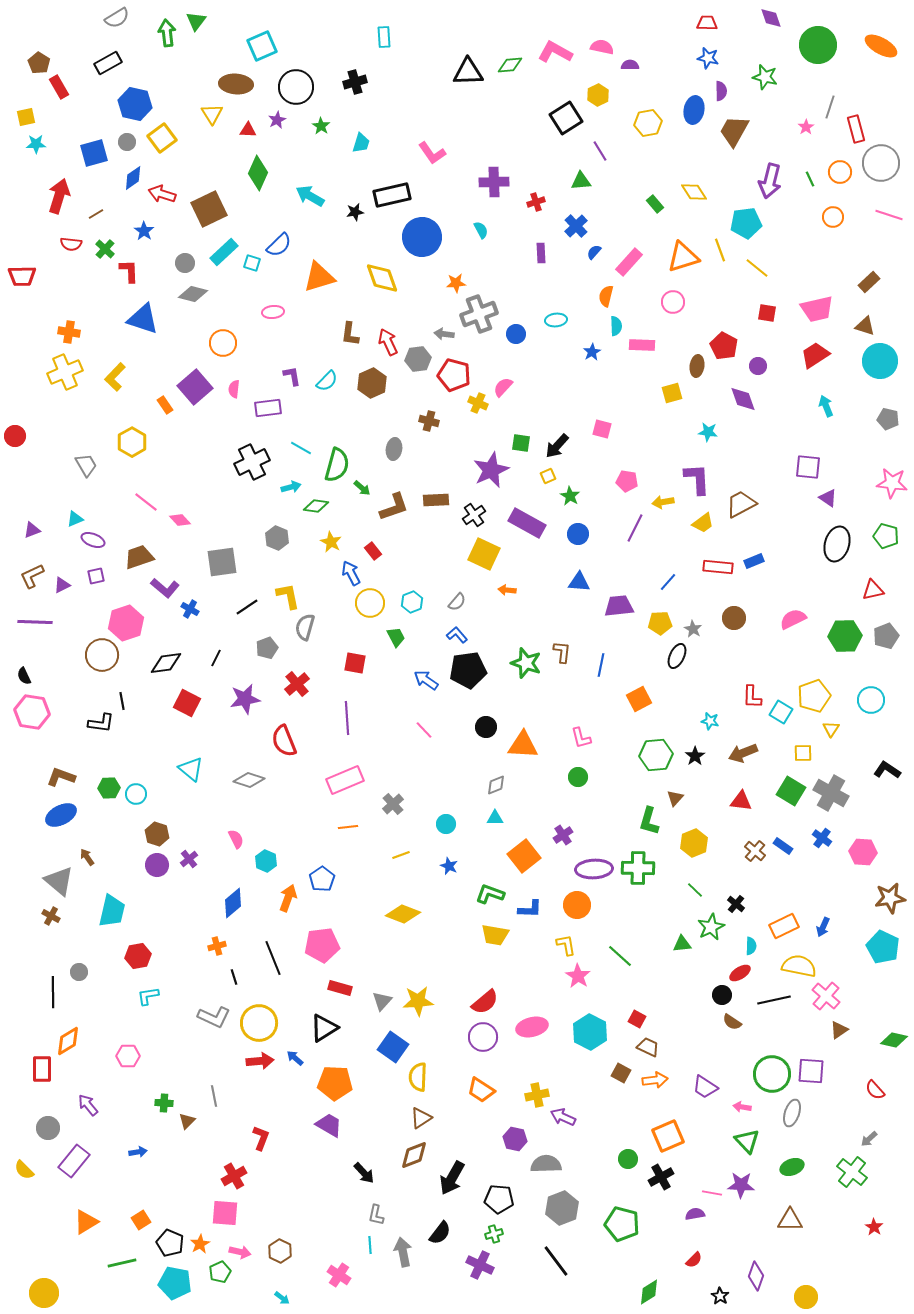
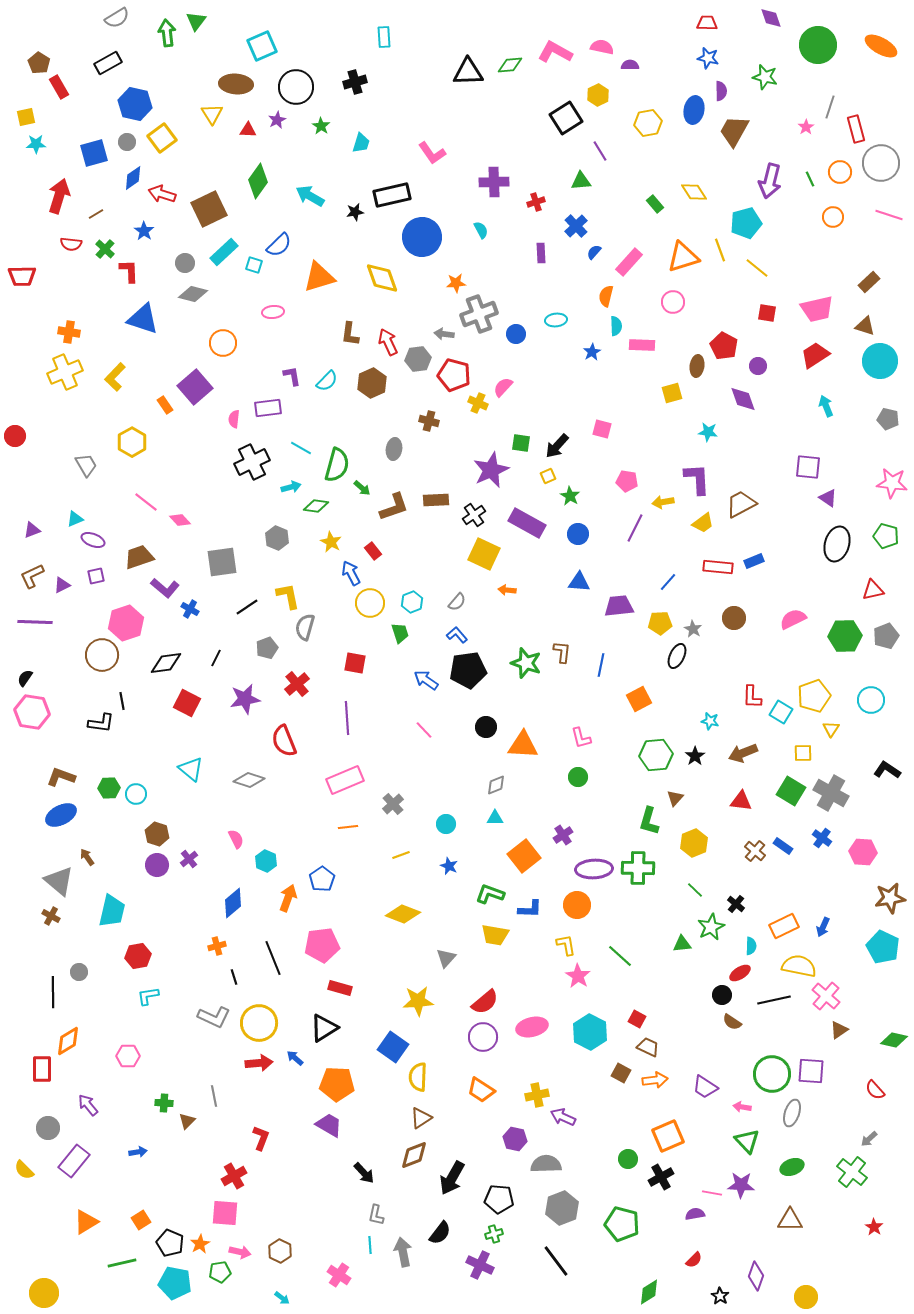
green diamond at (258, 173): moved 8 px down; rotated 12 degrees clockwise
cyan pentagon at (746, 223): rotated 8 degrees counterclockwise
cyan square at (252, 263): moved 2 px right, 2 px down
pink semicircle at (234, 389): moved 30 px down
green trapezoid at (396, 637): moved 4 px right, 4 px up; rotated 10 degrees clockwise
black semicircle at (24, 676): moved 1 px right, 2 px down; rotated 60 degrees clockwise
gray triangle at (382, 1001): moved 64 px right, 43 px up
red arrow at (260, 1061): moved 1 px left, 2 px down
orange pentagon at (335, 1083): moved 2 px right, 1 px down
green pentagon at (220, 1272): rotated 15 degrees clockwise
